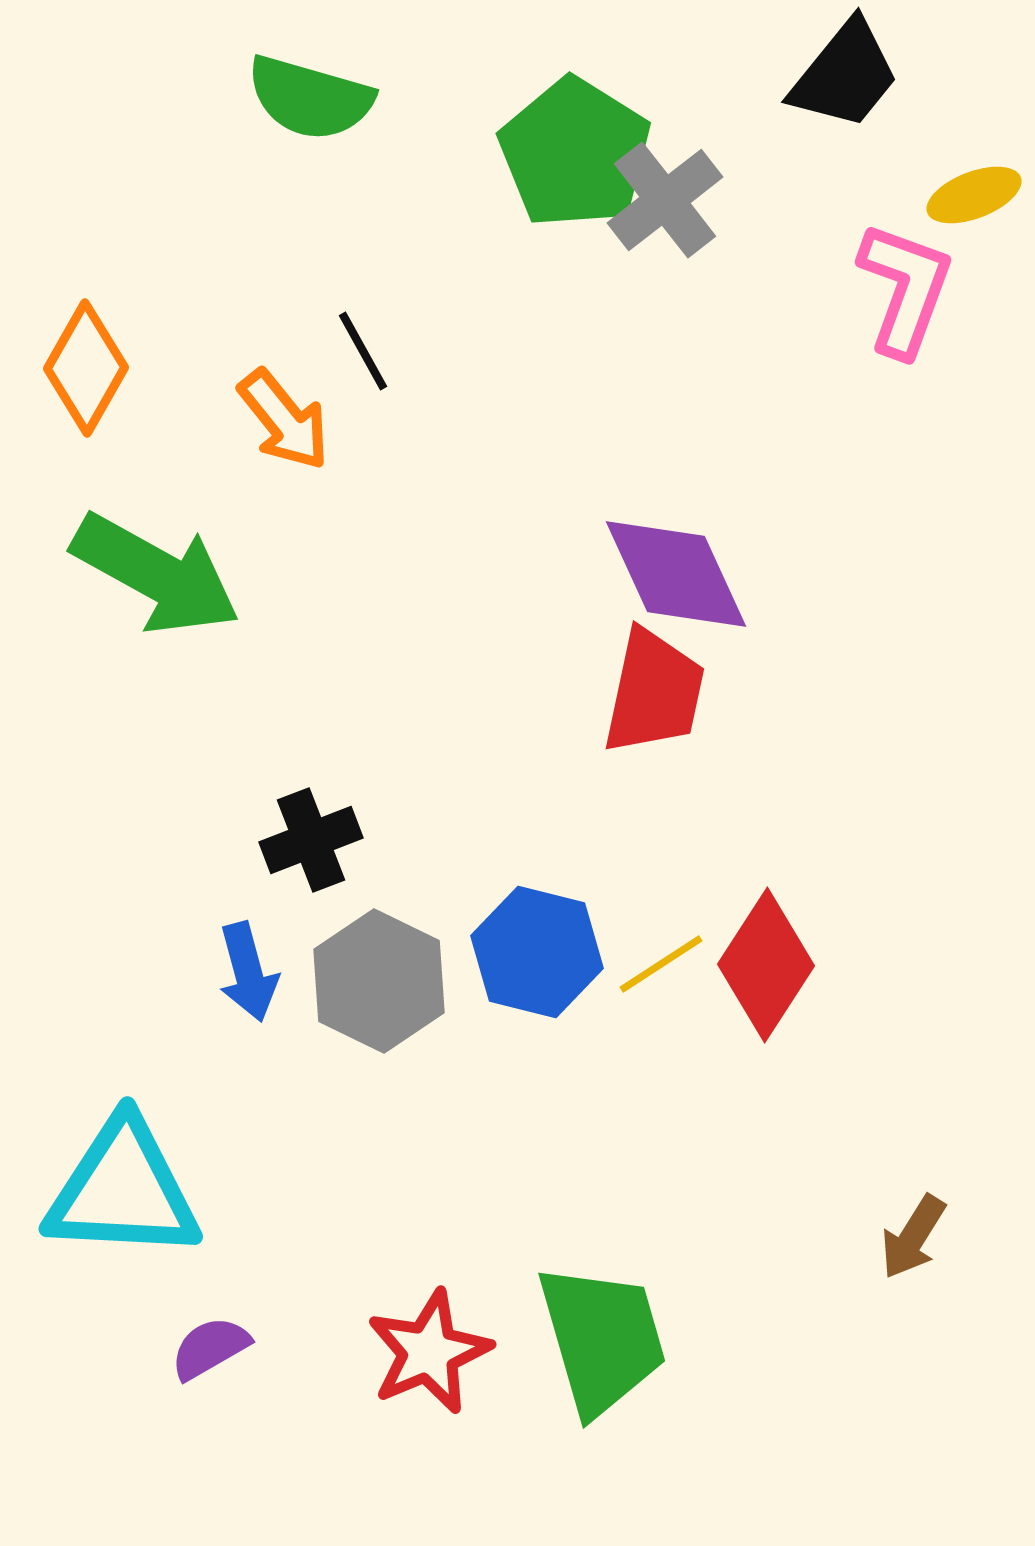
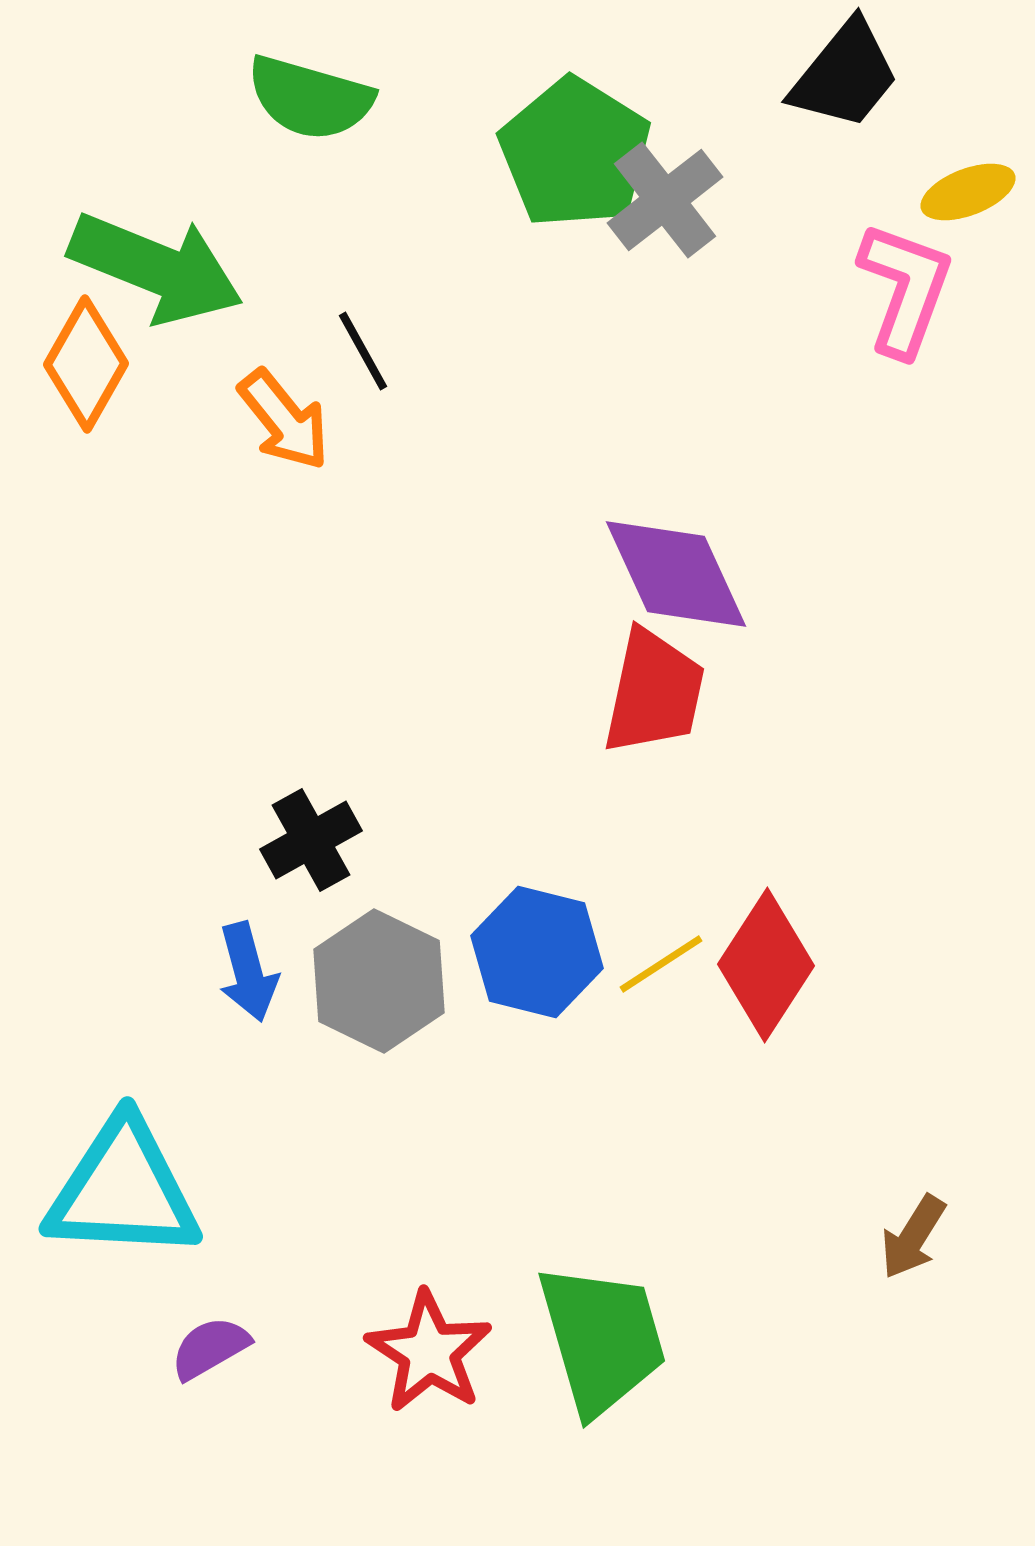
yellow ellipse: moved 6 px left, 3 px up
orange diamond: moved 4 px up
green arrow: moved 306 px up; rotated 7 degrees counterclockwise
black cross: rotated 8 degrees counterclockwise
red star: rotated 16 degrees counterclockwise
